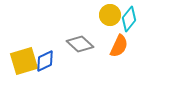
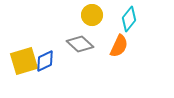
yellow circle: moved 18 px left
